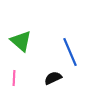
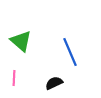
black semicircle: moved 1 px right, 5 px down
